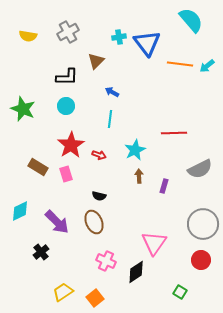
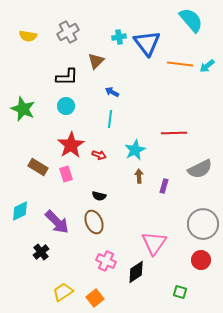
green square: rotated 16 degrees counterclockwise
